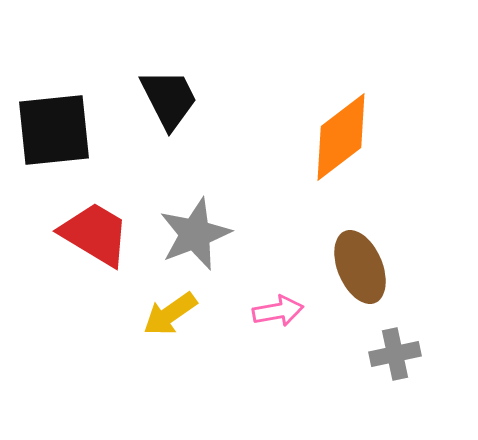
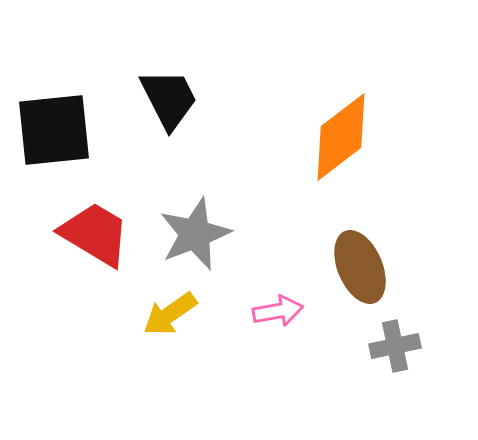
gray cross: moved 8 px up
